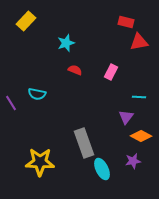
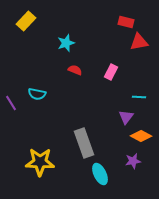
cyan ellipse: moved 2 px left, 5 px down
